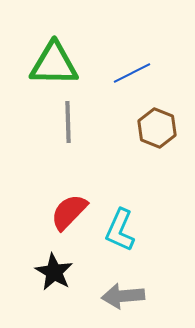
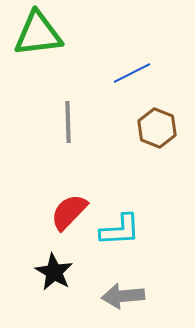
green triangle: moved 16 px left, 30 px up; rotated 8 degrees counterclockwise
cyan L-shape: rotated 117 degrees counterclockwise
